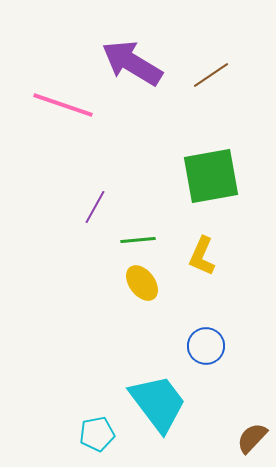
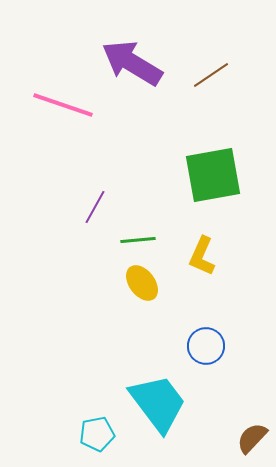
green square: moved 2 px right, 1 px up
